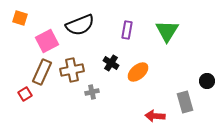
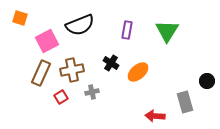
brown rectangle: moved 1 px left, 1 px down
red square: moved 36 px right, 3 px down
